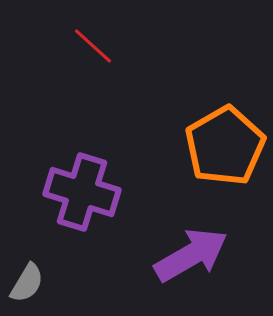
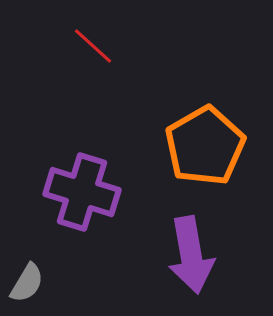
orange pentagon: moved 20 px left
purple arrow: rotated 110 degrees clockwise
